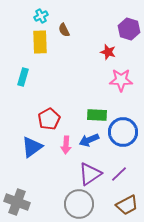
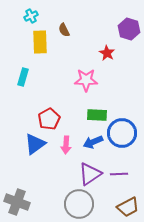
cyan cross: moved 10 px left
red star: moved 1 px left, 1 px down; rotated 14 degrees clockwise
pink star: moved 35 px left
blue circle: moved 1 px left, 1 px down
blue arrow: moved 4 px right, 2 px down
blue triangle: moved 3 px right, 3 px up
purple line: rotated 42 degrees clockwise
brown trapezoid: moved 1 px right, 2 px down
